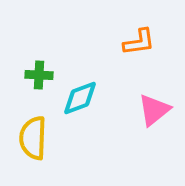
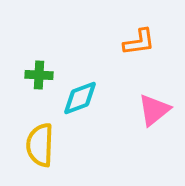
yellow semicircle: moved 7 px right, 7 px down
